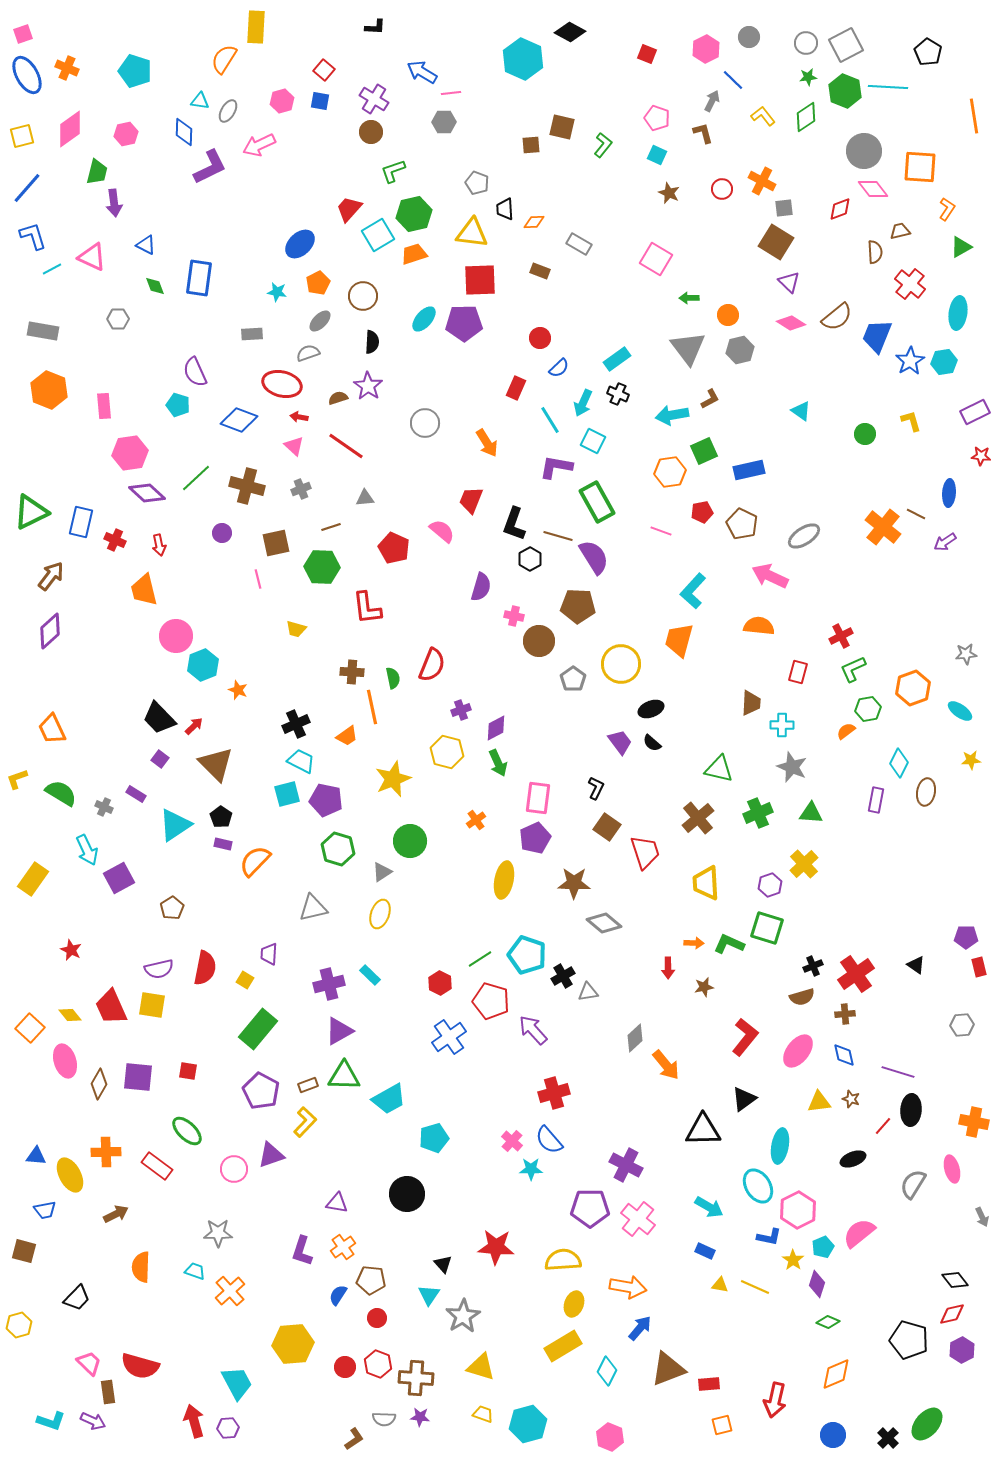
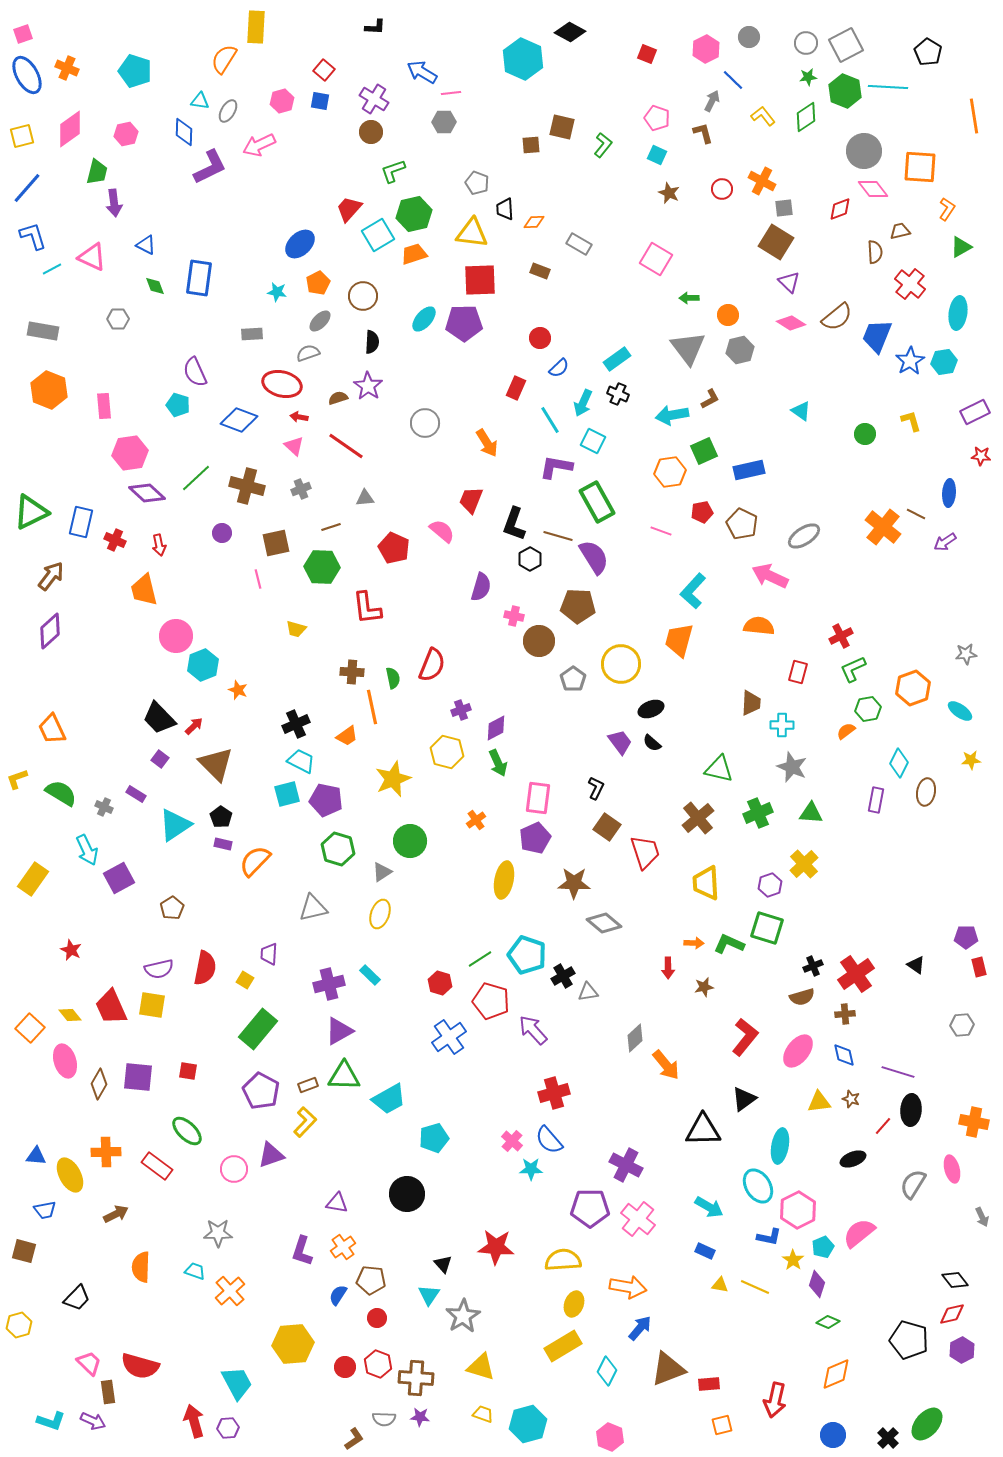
red hexagon at (440, 983): rotated 10 degrees counterclockwise
